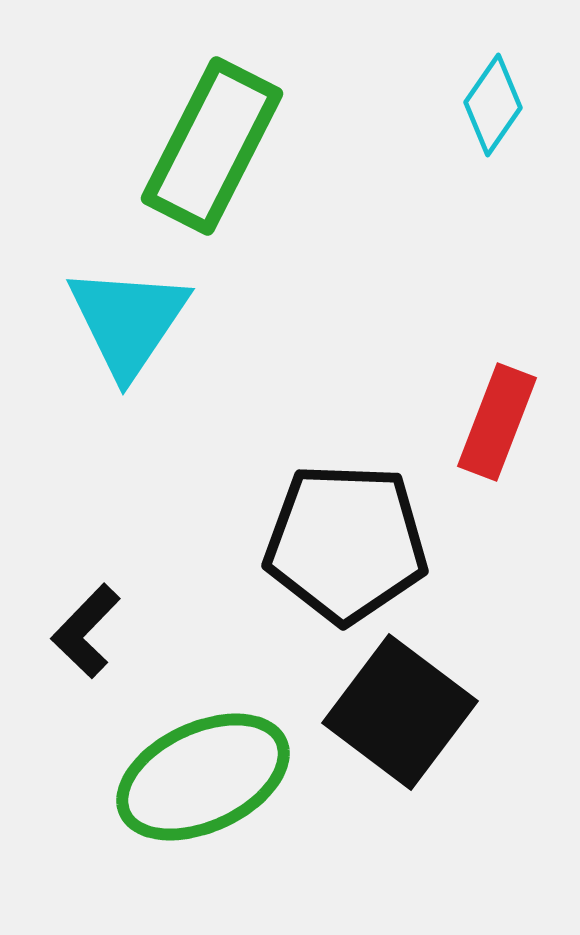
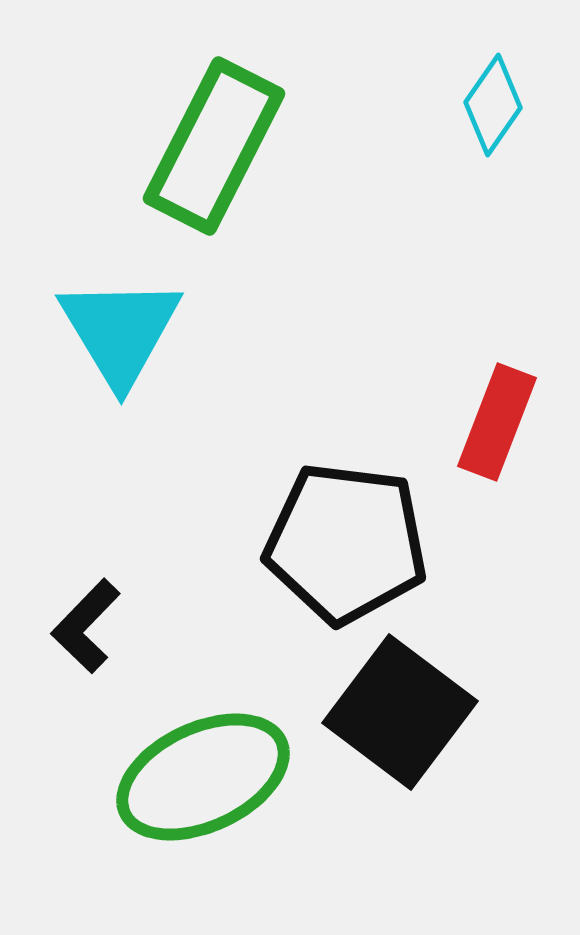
green rectangle: moved 2 px right
cyan triangle: moved 8 px left, 10 px down; rotated 5 degrees counterclockwise
black pentagon: rotated 5 degrees clockwise
black L-shape: moved 5 px up
